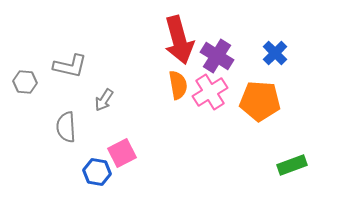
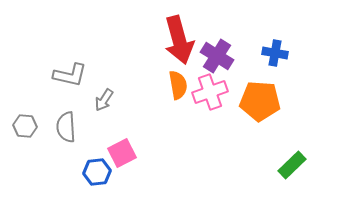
blue cross: rotated 35 degrees counterclockwise
gray L-shape: moved 9 px down
gray hexagon: moved 44 px down
pink cross: rotated 12 degrees clockwise
green rectangle: rotated 24 degrees counterclockwise
blue hexagon: rotated 16 degrees counterclockwise
